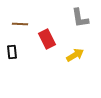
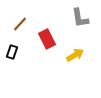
brown line: rotated 49 degrees counterclockwise
black rectangle: rotated 24 degrees clockwise
